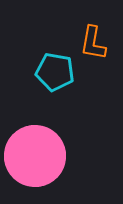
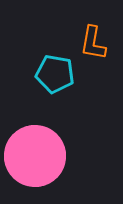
cyan pentagon: moved 2 px down
